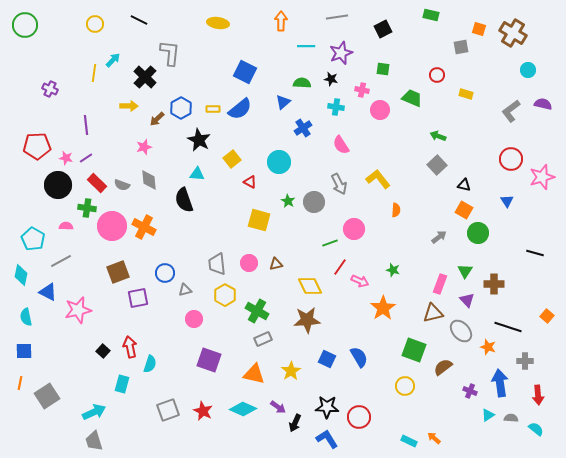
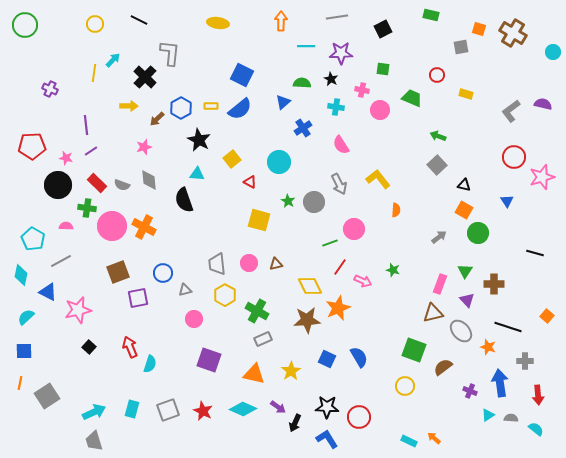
purple star at (341, 53): rotated 20 degrees clockwise
cyan circle at (528, 70): moved 25 px right, 18 px up
blue square at (245, 72): moved 3 px left, 3 px down
black star at (331, 79): rotated 16 degrees clockwise
yellow rectangle at (213, 109): moved 2 px left, 3 px up
red pentagon at (37, 146): moved 5 px left
purple line at (86, 158): moved 5 px right, 7 px up
red circle at (511, 159): moved 3 px right, 2 px up
blue circle at (165, 273): moved 2 px left
pink arrow at (360, 281): moved 3 px right
orange star at (383, 308): moved 45 px left; rotated 10 degrees clockwise
cyan semicircle at (26, 317): rotated 60 degrees clockwise
red arrow at (130, 347): rotated 10 degrees counterclockwise
black square at (103, 351): moved 14 px left, 4 px up
cyan rectangle at (122, 384): moved 10 px right, 25 px down
